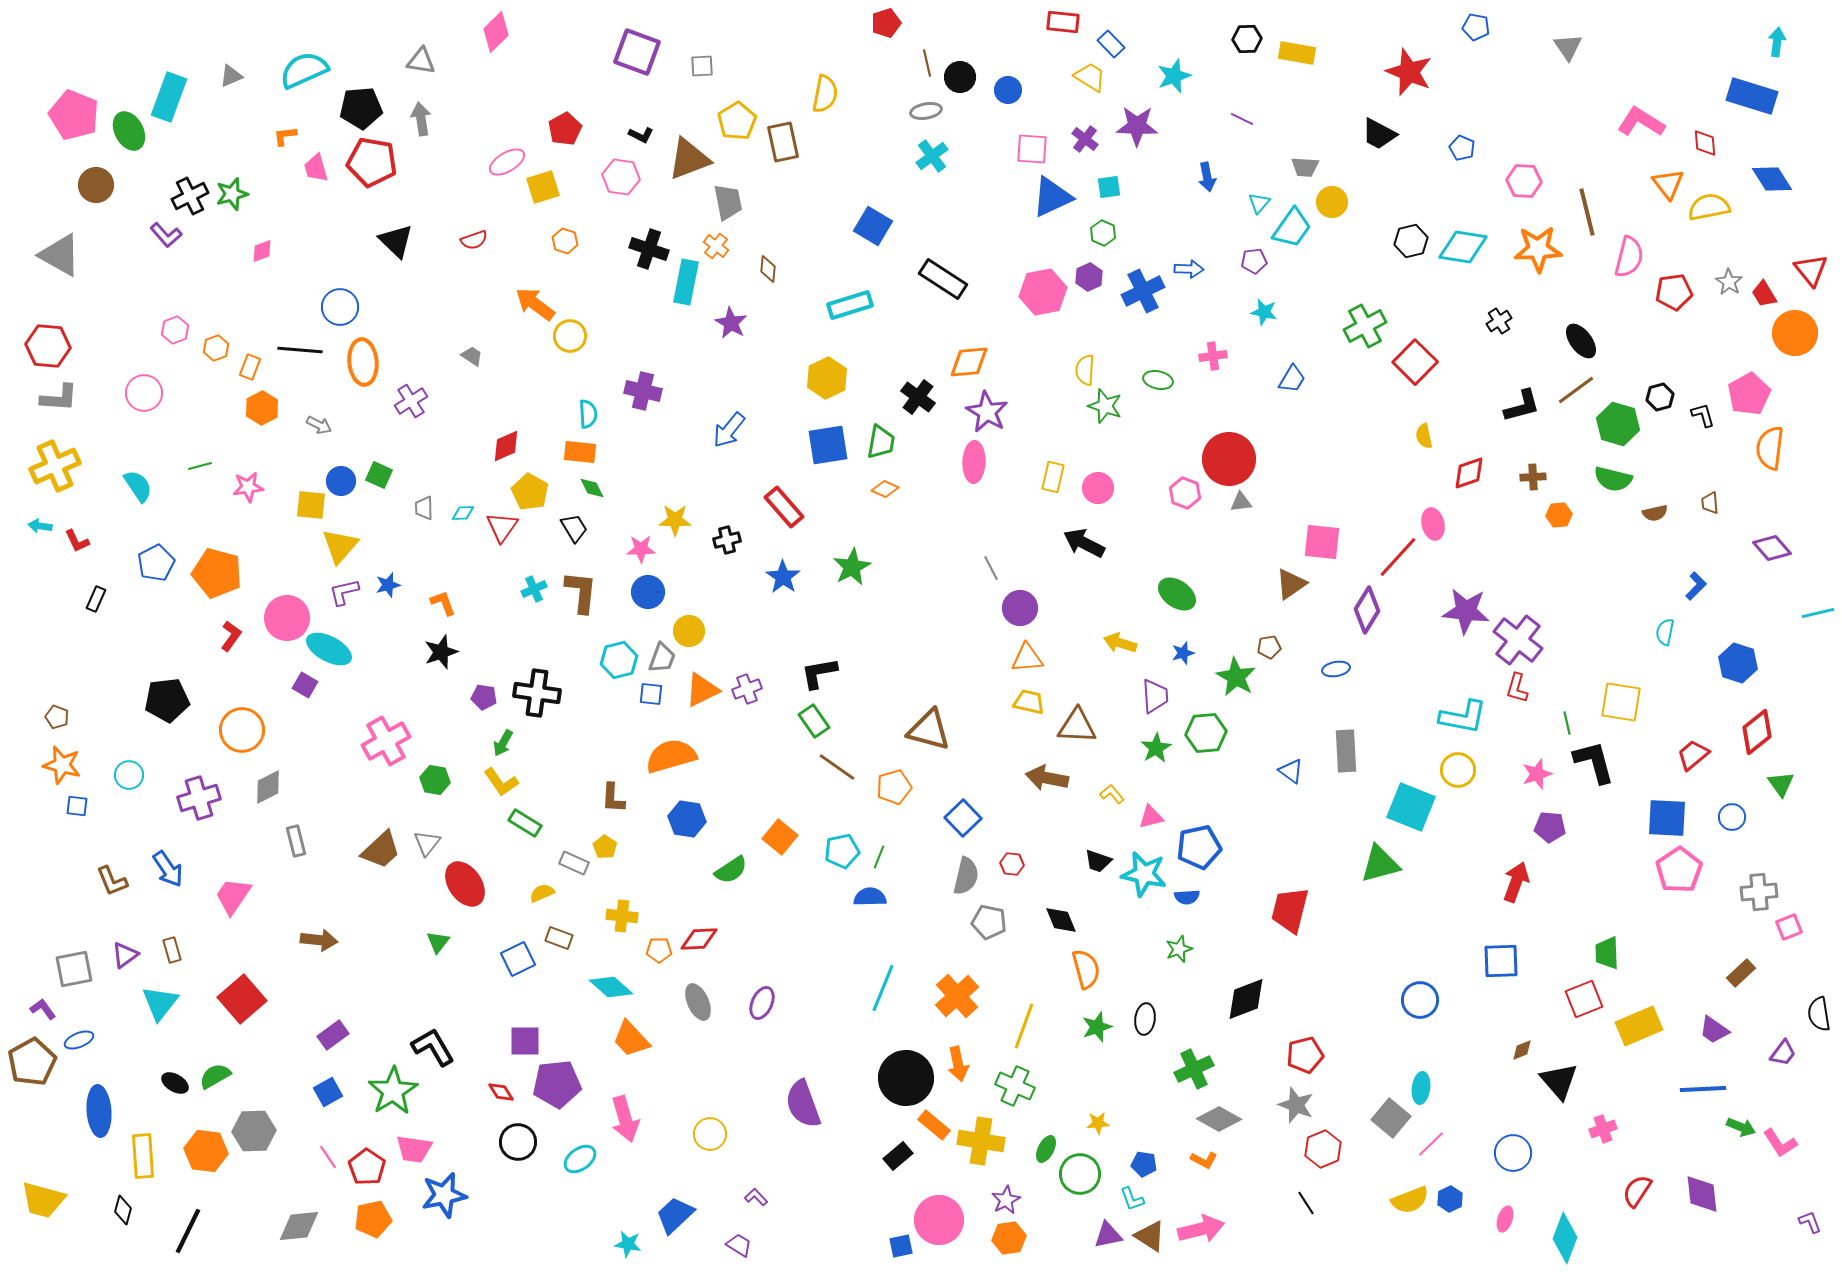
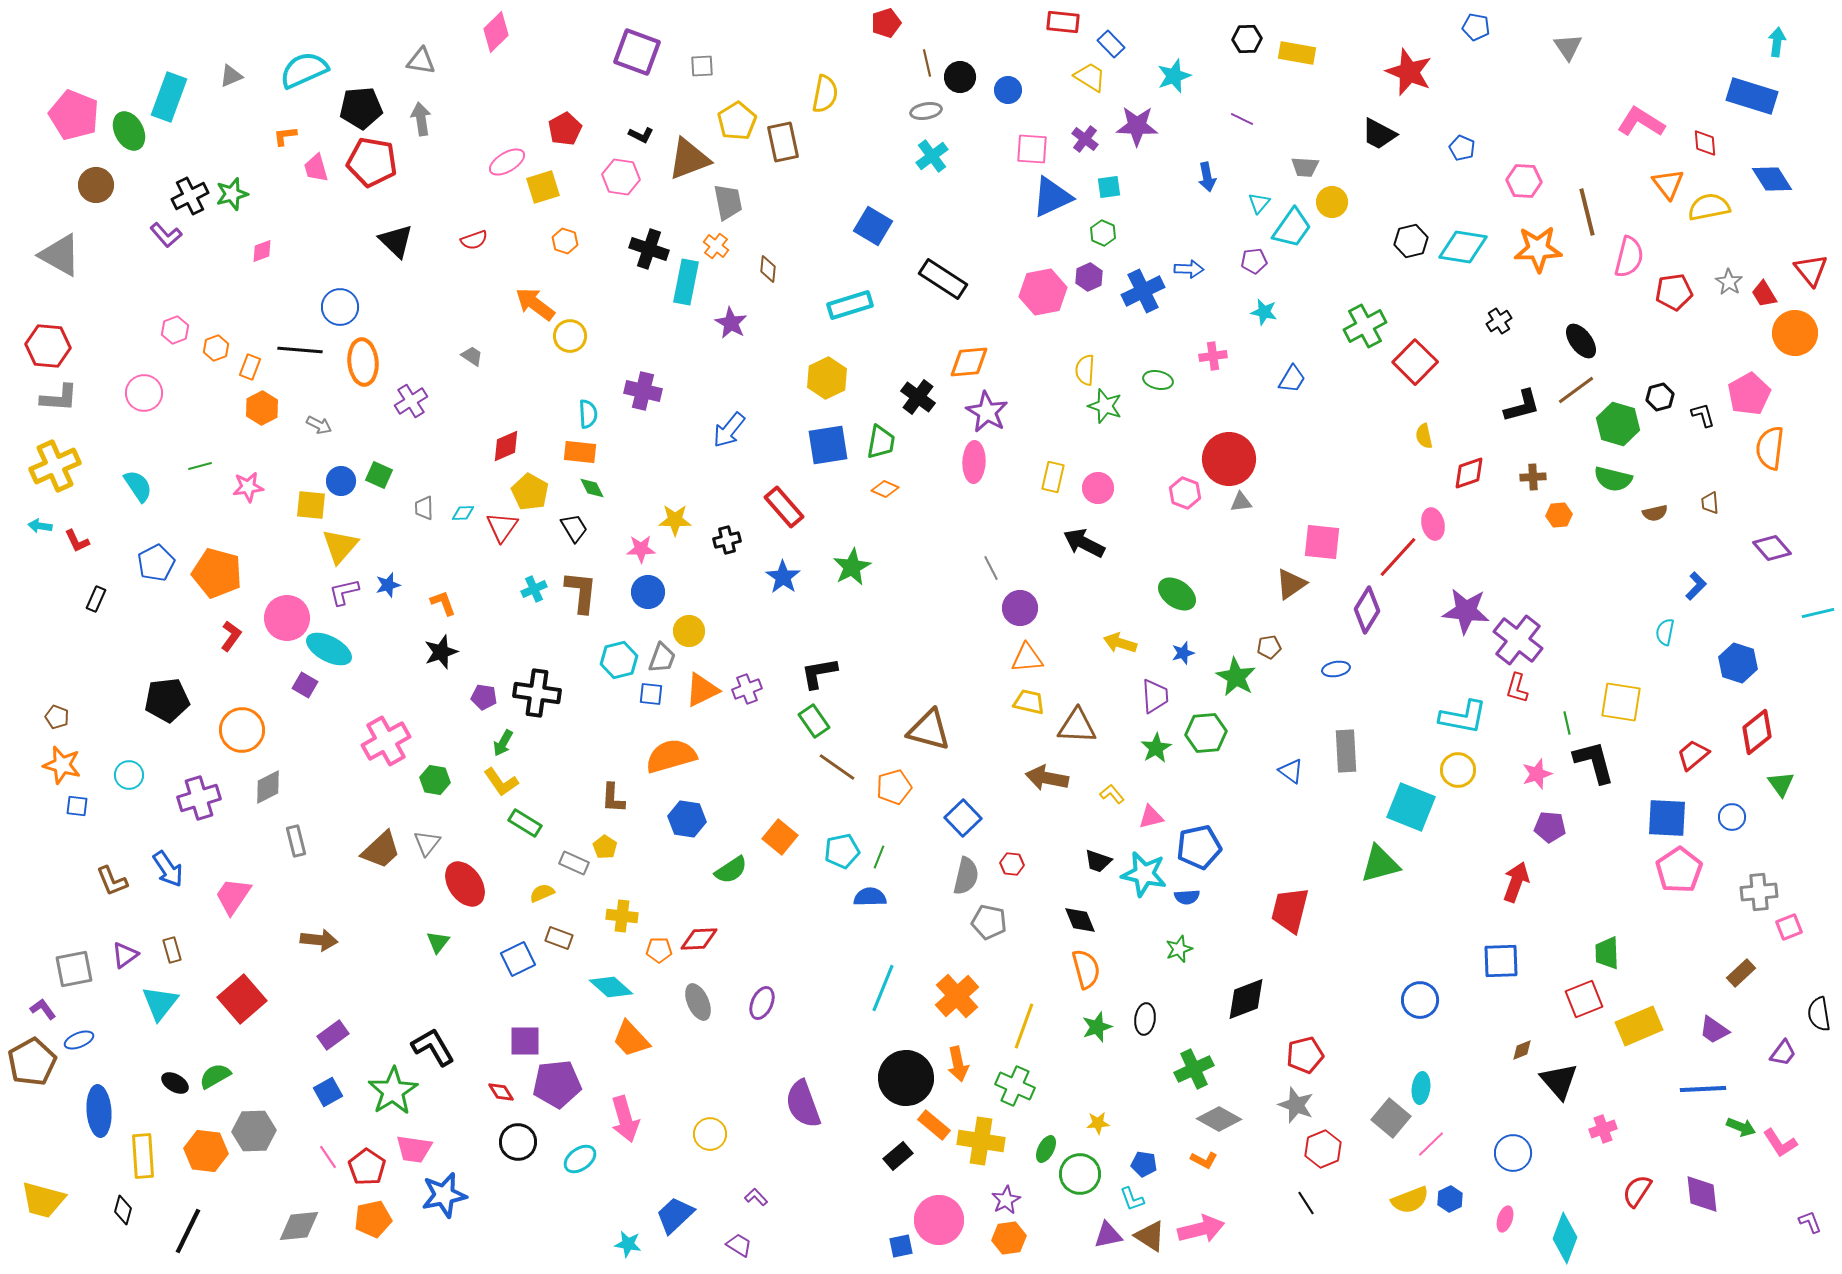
black diamond at (1061, 920): moved 19 px right
